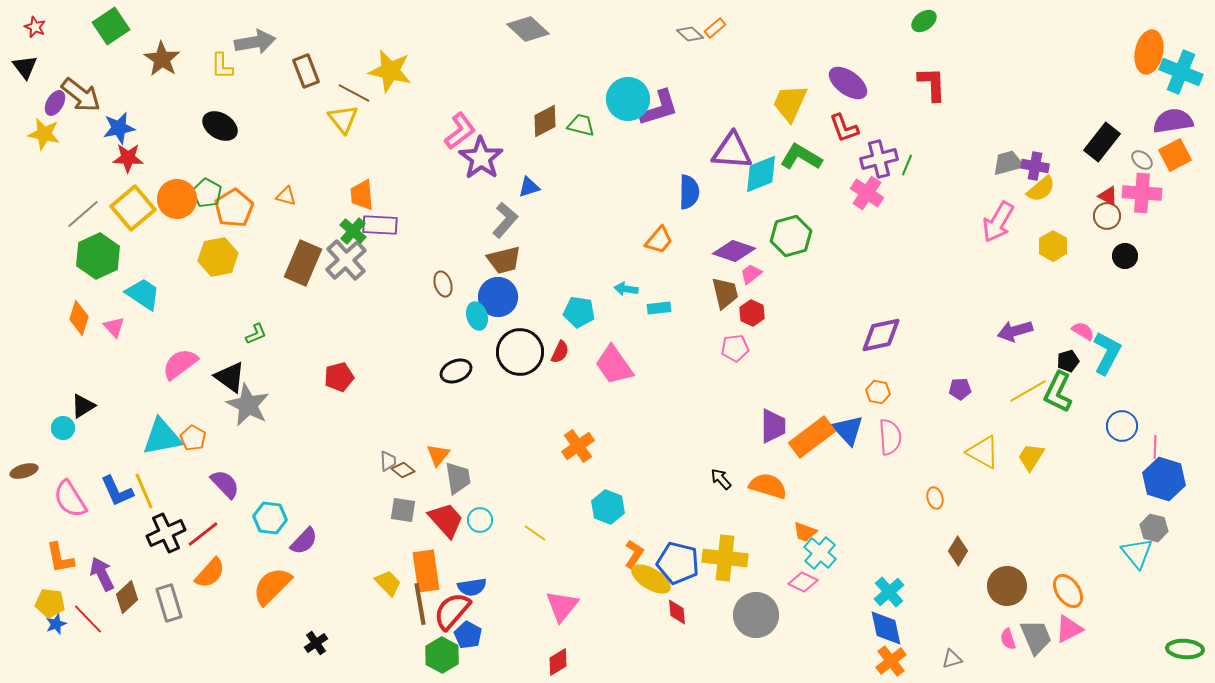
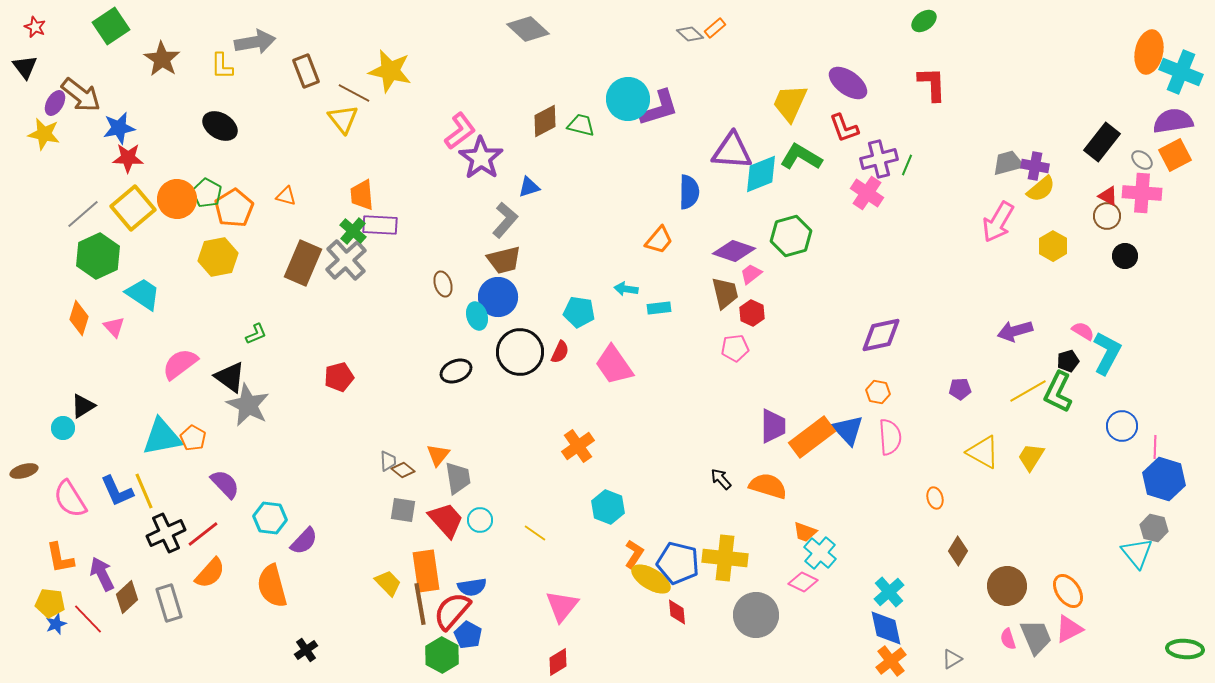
orange semicircle at (272, 586): rotated 60 degrees counterclockwise
black cross at (316, 643): moved 10 px left, 7 px down
gray triangle at (952, 659): rotated 15 degrees counterclockwise
